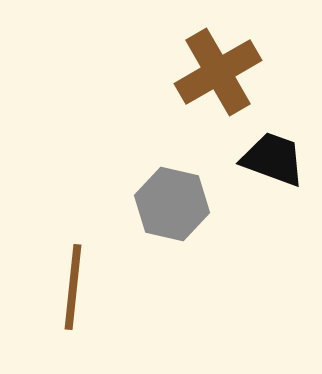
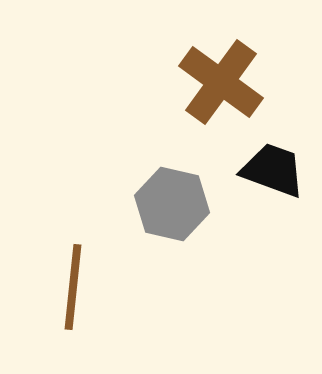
brown cross: moved 3 px right, 10 px down; rotated 24 degrees counterclockwise
black trapezoid: moved 11 px down
